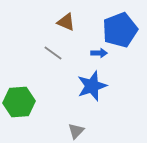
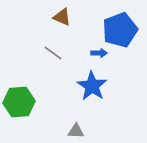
brown triangle: moved 4 px left, 5 px up
blue star: rotated 20 degrees counterclockwise
gray triangle: rotated 48 degrees clockwise
